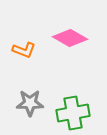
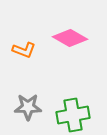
gray star: moved 2 px left, 4 px down
green cross: moved 2 px down
